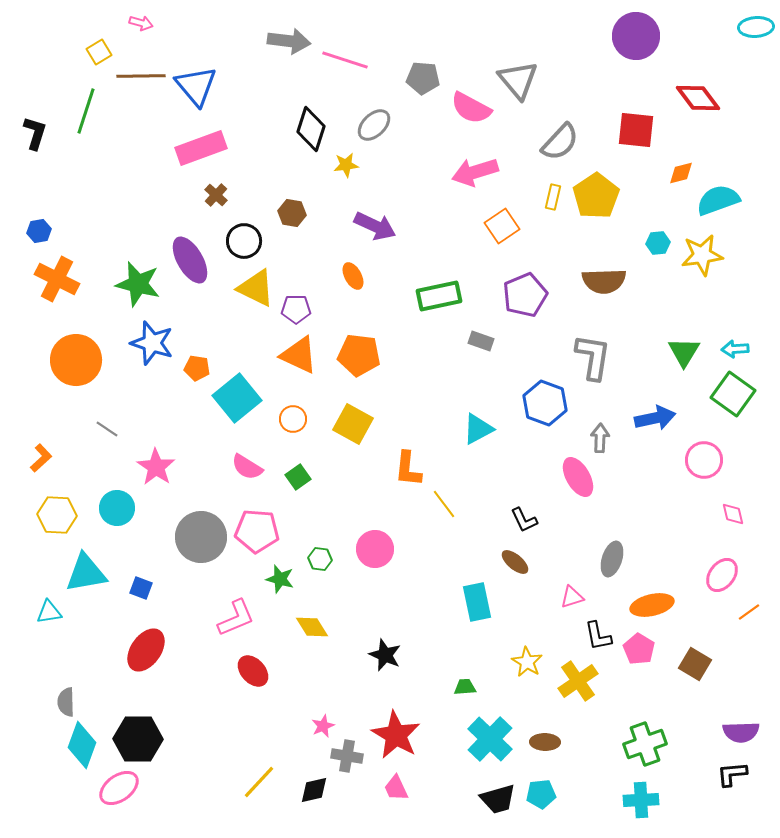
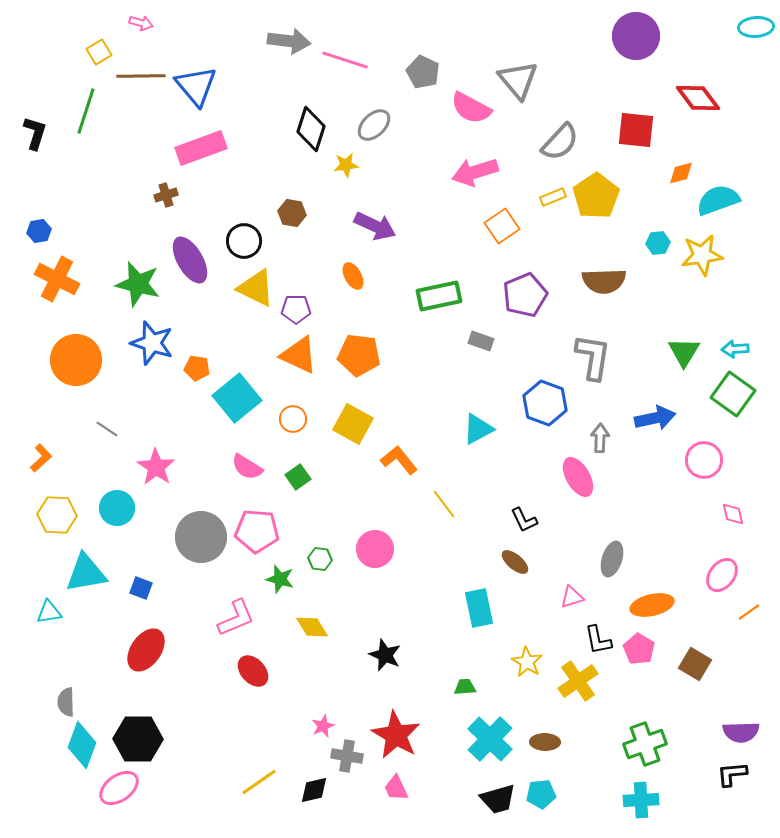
gray pentagon at (423, 78): moved 6 px up; rotated 20 degrees clockwise
brown cross at (216, 195): moved 50 px left; rotated 30 degrees clockwise
yellow rectangle at (553, 197): rotated 55 degrees clockwise
orange L-shape at (408, 469): moved 9 px left, 9 px up; rotated 135 degrees clockwise
cyan rectangle at (477, 602): moved 2 px right, 6 px down
black L-shape at (598, 636): moved 4 px down
yellow line at (259, 782): rotated 12 degrees clockwise
